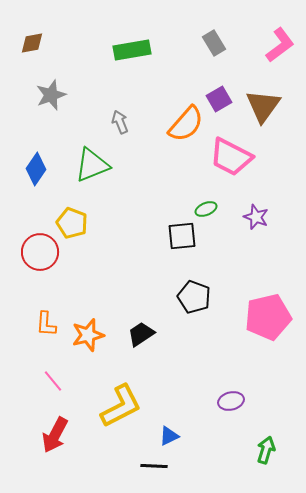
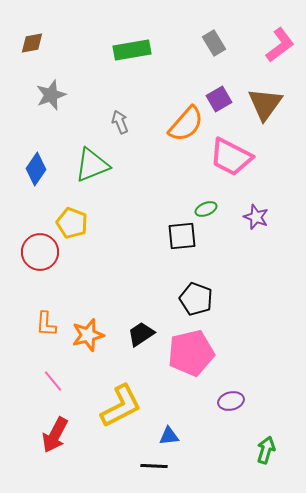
brown triangle: moved 2 px right, 2 px up
black pentagon: moved 2 px right, 2 px down
pink pentagon: moved 77 px left, 36 px down
blue triangle: rotated 20 degrees clockwise
